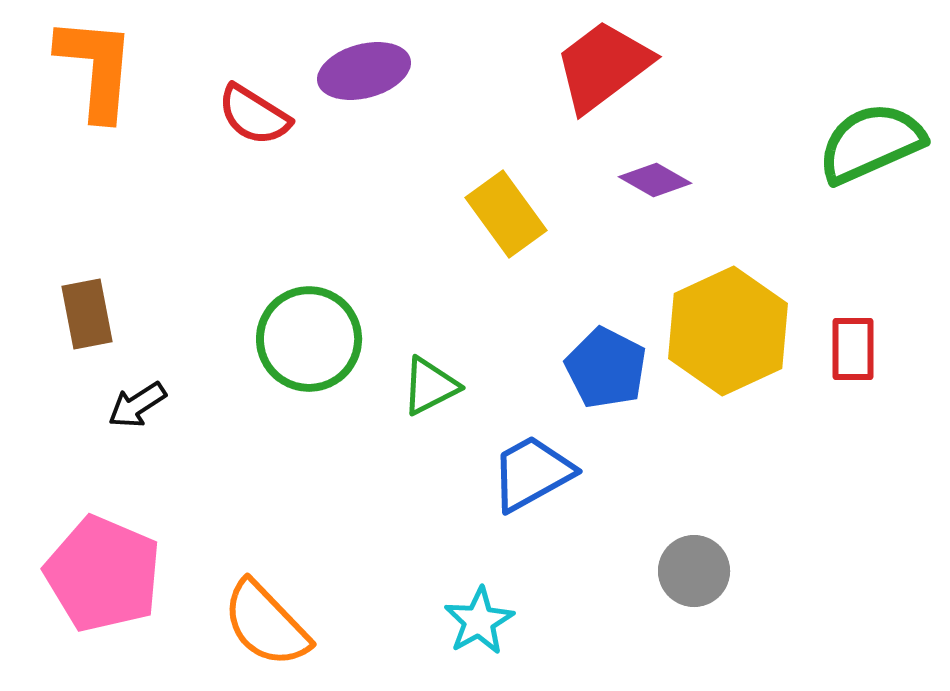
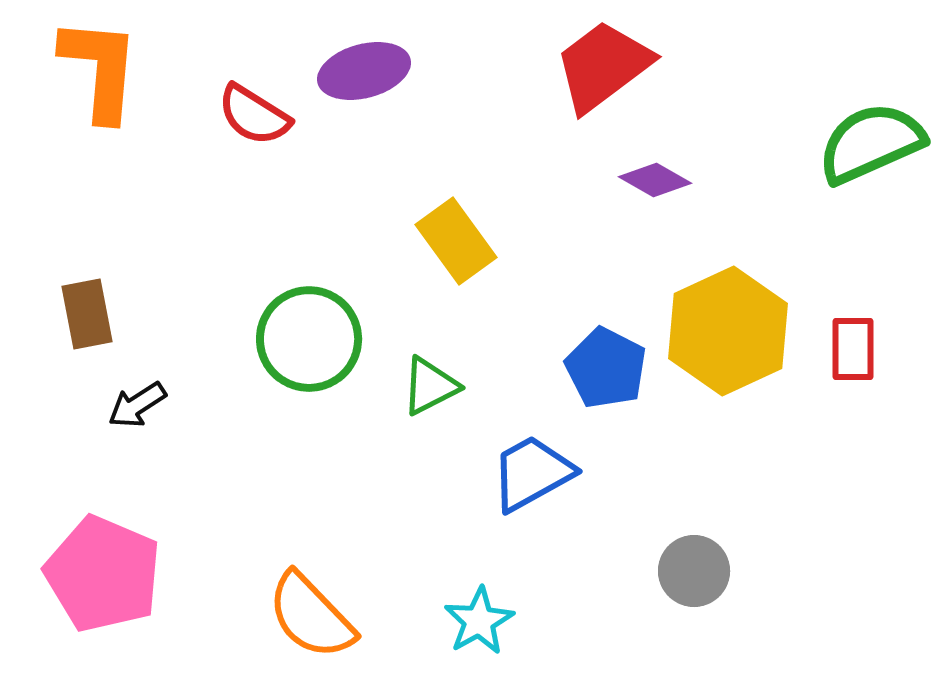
orange L-shape: moved 4 px right, 1 px down
yellow rectangle: moved 50 px left, 27 px down
orange semicircle: moved 45 px right, 8 px up
